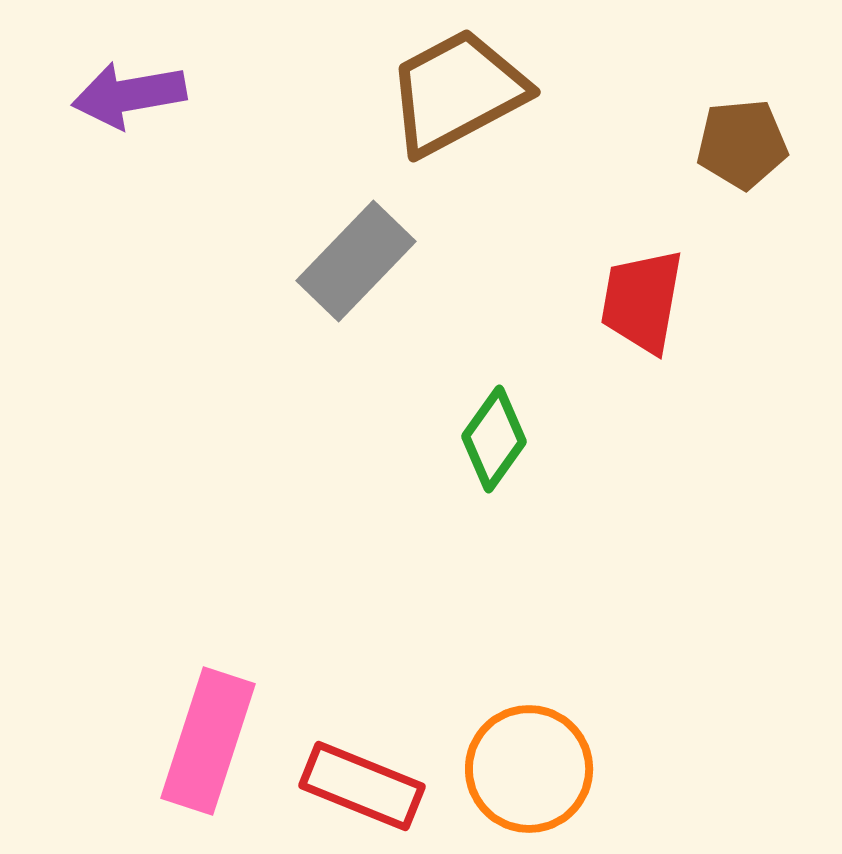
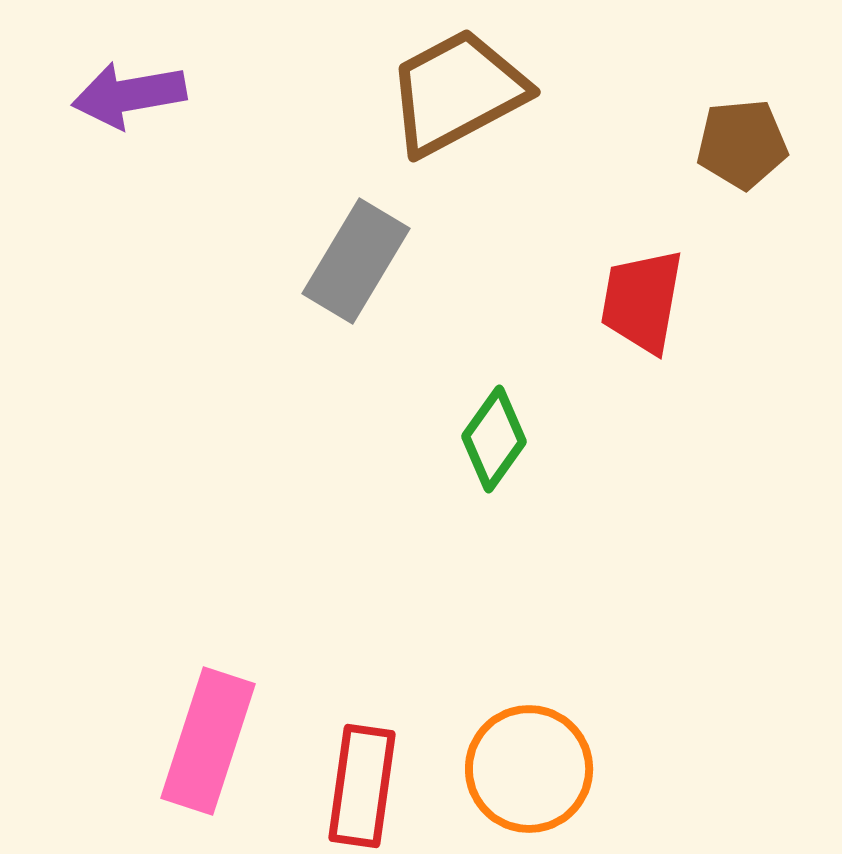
gray rectangle: rotated 13 degrees counterclockwise
red rectangle: rotated 76 degrees clockwise
